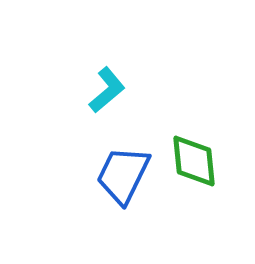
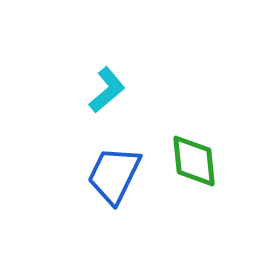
blue trapezoid: moved 9 px left
